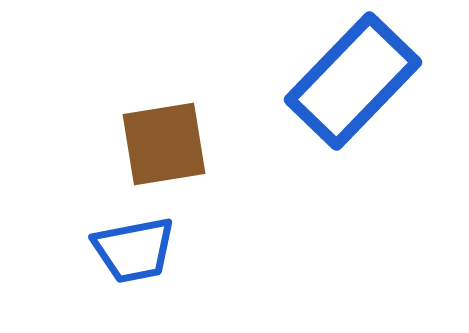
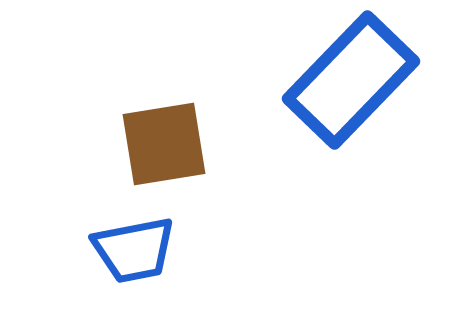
blue rectangle: moved 2 px left, 1 px up
